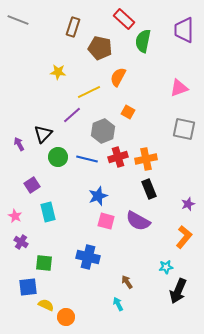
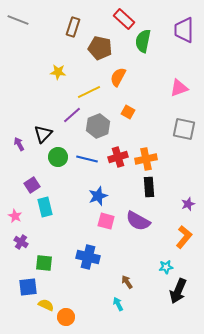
gray hexagon: moved 5 px left, 5 px up
black rectangle: moved 2 px up; rotated 18 degrees clockwise
cyan rectangle: moved 3 px left, 5 px up
